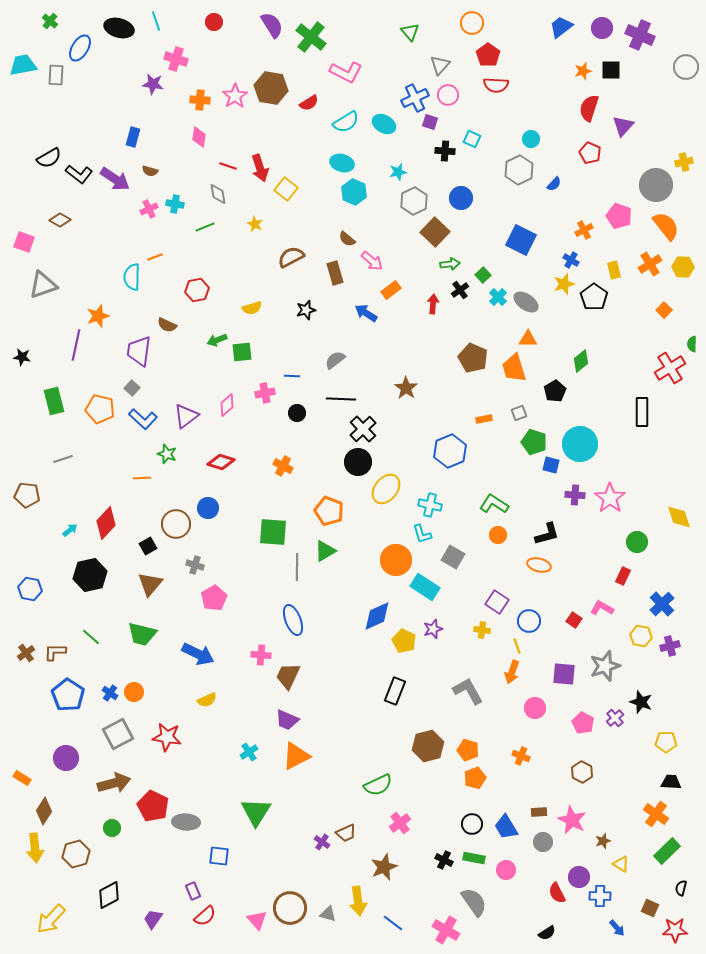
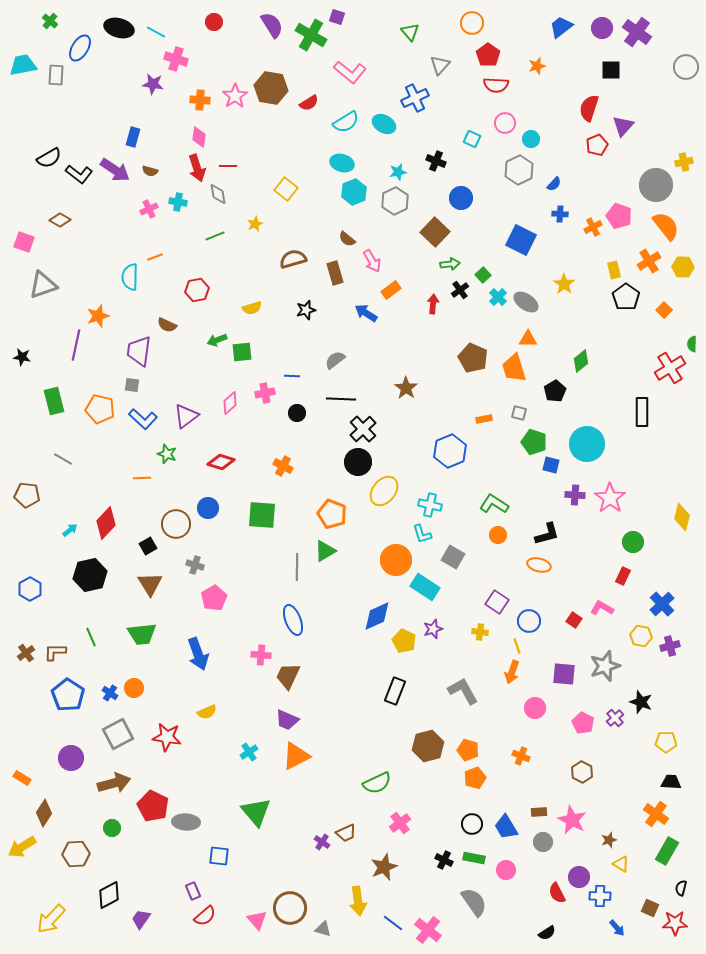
cyan line at (156, 21): moved 11 px down; rotated 42 degrees counterclockwise
purple cross at (640, 35): moved 3 px left, 3 px up; rotated 12 degrees clockwise
green cross at (311, 37): moved 2 px up; rotated 8 degrees counterclockwise
orange star at (583, 71): moved 46 px left, 5 px up
pink L-shape at (346, 72): moved 4 px right; rotated 12 degrees clockwise
pink circle at (448, 95): moved 57 px right, 28 px down
purple square at (430, 122): moved 93 px left, 105 px up
black cross at (445, 151): moved 9 px left, 10 px down; rotated 18 degrees clockwise
red pentagon at (590, 153): moved 7 px right, 8 px up; rotated 25 degrees clockwise
red line at (228, 166): rotated 18 degrees counterclockwise
red arrow at (260, 168): moved 63 px left
purple arrow at (115, 179): moved 9 px up
cyan hexagon at (354, 192): rotated 15 degrees clockwise
gray hexagon at (414, 201): moved 19 px left
cyan cross at (175, 204): moved 3 px right, 2 px up
yellow star at (255, 224): rotated 21 degrees clockwise
green line at (205, 227): moved 10 px right, 9 px down
orange cross at (584, 230): moved 9 px right, 3 px up
brown semicircle at (291, 257): moved 2 px right, 2 px down; rotated 12 degrees clockwise
blue cross at (571, 260): moved 11 px left, 46 px up; rotated 28 degrees counterclockwise
pink arrow at (372, 261): rotated 20 degrees clockwise
orange cross at (650, 264): moved 1 px left, 3 px up
cyan semicircle at (132, 277): moved 2 px left
yellow star at (564, 284): rotated 20 degrees counterclockwise
black pentagon at (594, 297): moved 32 px right
gray square at (132, 388): moved 3 px up; rotated 35 degrees counterclockwise
pink diamond at (227, 405): moved 3 px right, 2 px up
gray square at (519, 413): rotated 35 degrees clockwise
cyan circle at (580, 444): moved 7 px right
gray line at (63, 459): rotated 48 degrees clockwise
yellow ellipse at (386, 489): moved 2 px left, 2 px down
orange pentagon at (329, 511): moved 3 px right, 3 px down
yellow diamond at (679, 517): moved 3 px right; rotated 32 degrees clockwise
green square at (273, 532): moved 11 px left, 17 px up
green circle at (637, 542): moved 4 px left
brown triangle at (150, 584): rotated 12 degrees counterclockwise
blue hexagon at (30, 589): rotated 20 degrees clockwise
yellow cross at (482, 630): moved 2 px left, 2 px down
green trapezoid at (142, 634): rotated 20 degrees counterclockwise
green line at (91, 637): rotated 24 degrees clockwise
blue arrow at (198, 654): rotated 44 degrees clockwise
gray L-shape at (468, 691): moved 5 px left
orange circle at (134, 692): moved 4 px up
yellow semicircle at (207, 700): moved 12 px down
purple circle at (66, 758): moved 5 px right
green semicircle at (378, 785): moved 1 px left, 2 px up
brown diamond at (44, 811): moved 2 px down
green triangle at (256, 812): rotated 12 degrees counterclockwise
brown star at (603, 841): moved 6 px right, 1 px up
yellow arrow at (35, 848): moved 13 px left, 1 px up; rotated 64 degrees clockwise
green rectangle at (667, 851): rotated 16 degrees counterclockwise
brown hexagon at (76, 854): rotated 12 degrees clockwise
gray triangle at (328, 914): moved 5 px left, 15 px down
purple trapezoid at (153, 919): moved 12 px left
pink cross at (446, 930): moved 18 px left; rotated 8 degrees clockwise
red star at (675, 930): moved 7 px up
